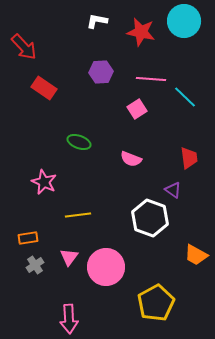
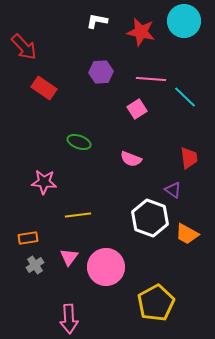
pink star: rotated 20 degrees counterclockwise
orange trapezoid: moved 9 px left, 21 px up
